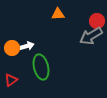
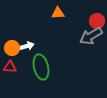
orange triangle: moved 1 px up
red triangle: moved 1 px left, 13 px up; rotated 40 degrees clockwise
